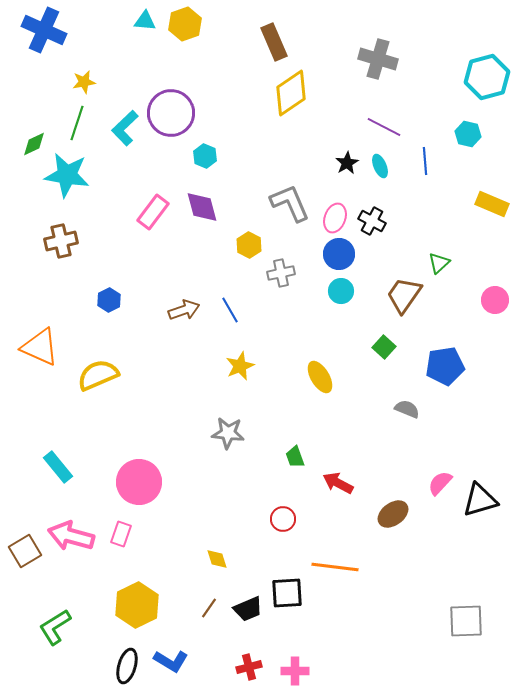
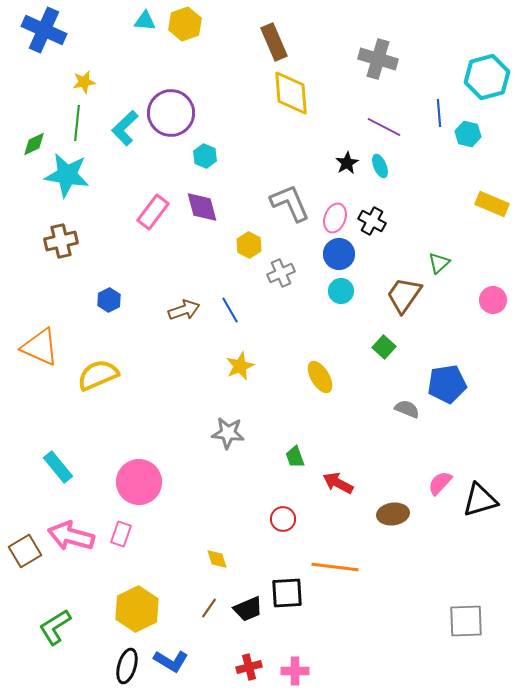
yellow diamond at (291, 93): rotated 60 degrees counterclockwise
green line at (77, 123): rotated 12 degrees counterclockwise
blue line at (425, 161): moved 14 px right, 48 px up
gray cross at (281, 273): rotated 12 degrees counterclockwise
pink circle at (495, 300): moved 2 px left
blue pentagon at (445, 366): moved 2 px right, 18 px down
brown ellipse at (393, 514): rotated 28 degrees clockwise
yellow hexagon at (137, 605): moved 4 px down
